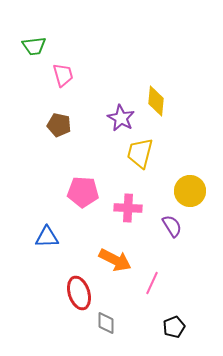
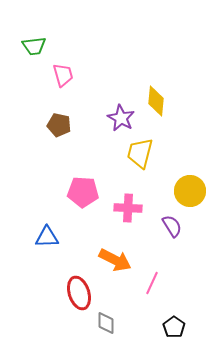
black pentagon: rotated 15 degrees counterclockwise
